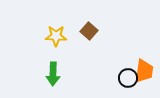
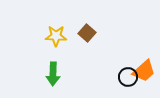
brown square: moved 2 px left, 2 px down
orange trapezoid: rotated 40 degrees clockwise
black circle: moved 1 px up
